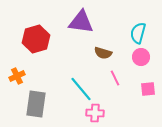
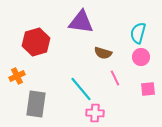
red hexagon: moved 3 px down
